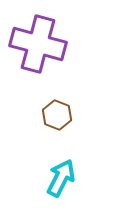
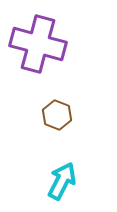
cyan arrow: moved 1 px right, 3 px down
